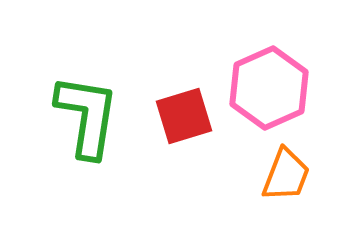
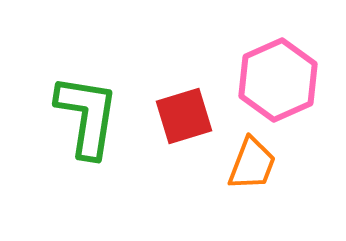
pink hexagon: moved 9 px right, 8 px up
orange trapezoid: moved 34 px left, 11 px up
